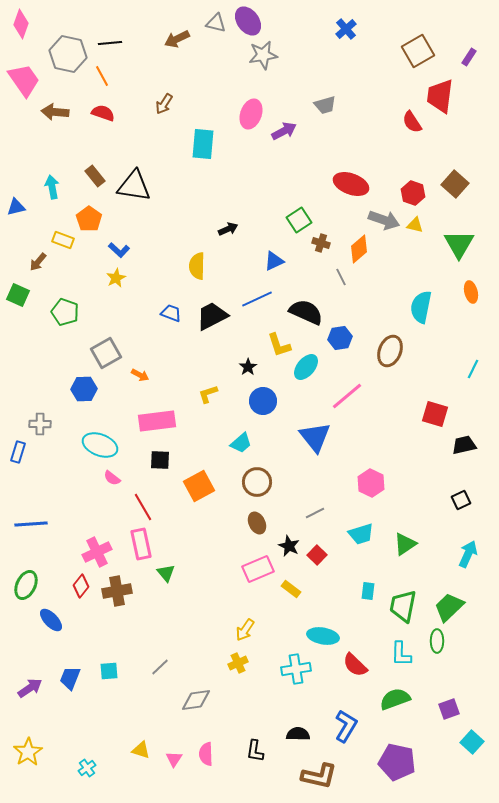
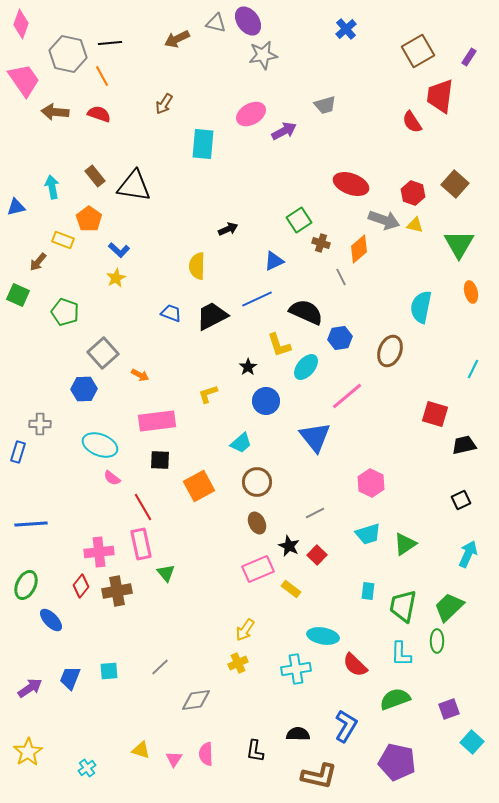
red semicircle at (103, 113): moved 4 px left, 1 px down
pink ellipse at (251, 114): rotated 40 degrees clockwise
gray square at (106, 353): moved 3 px left; rotated 12 degrees counterclockwise
blue circle at (263, 401): moved 3 px right
cyan trapezoid at (361, 534): moved 7 px right
pink cross at (97, 552): moved 2 px right; rotated 20 degrees clockwise
